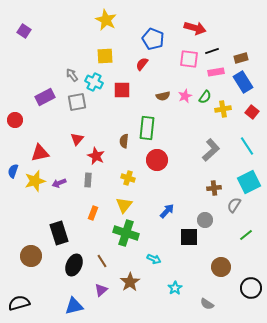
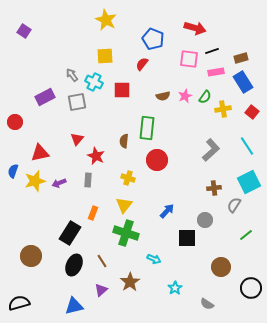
red circle at (15, 120): moved 2 px down
black rectangle at (59, 233): moved 11 px right; rotated 50 degrees clockwise
black square at (189, 237): moved 2 px left, 1 px down
